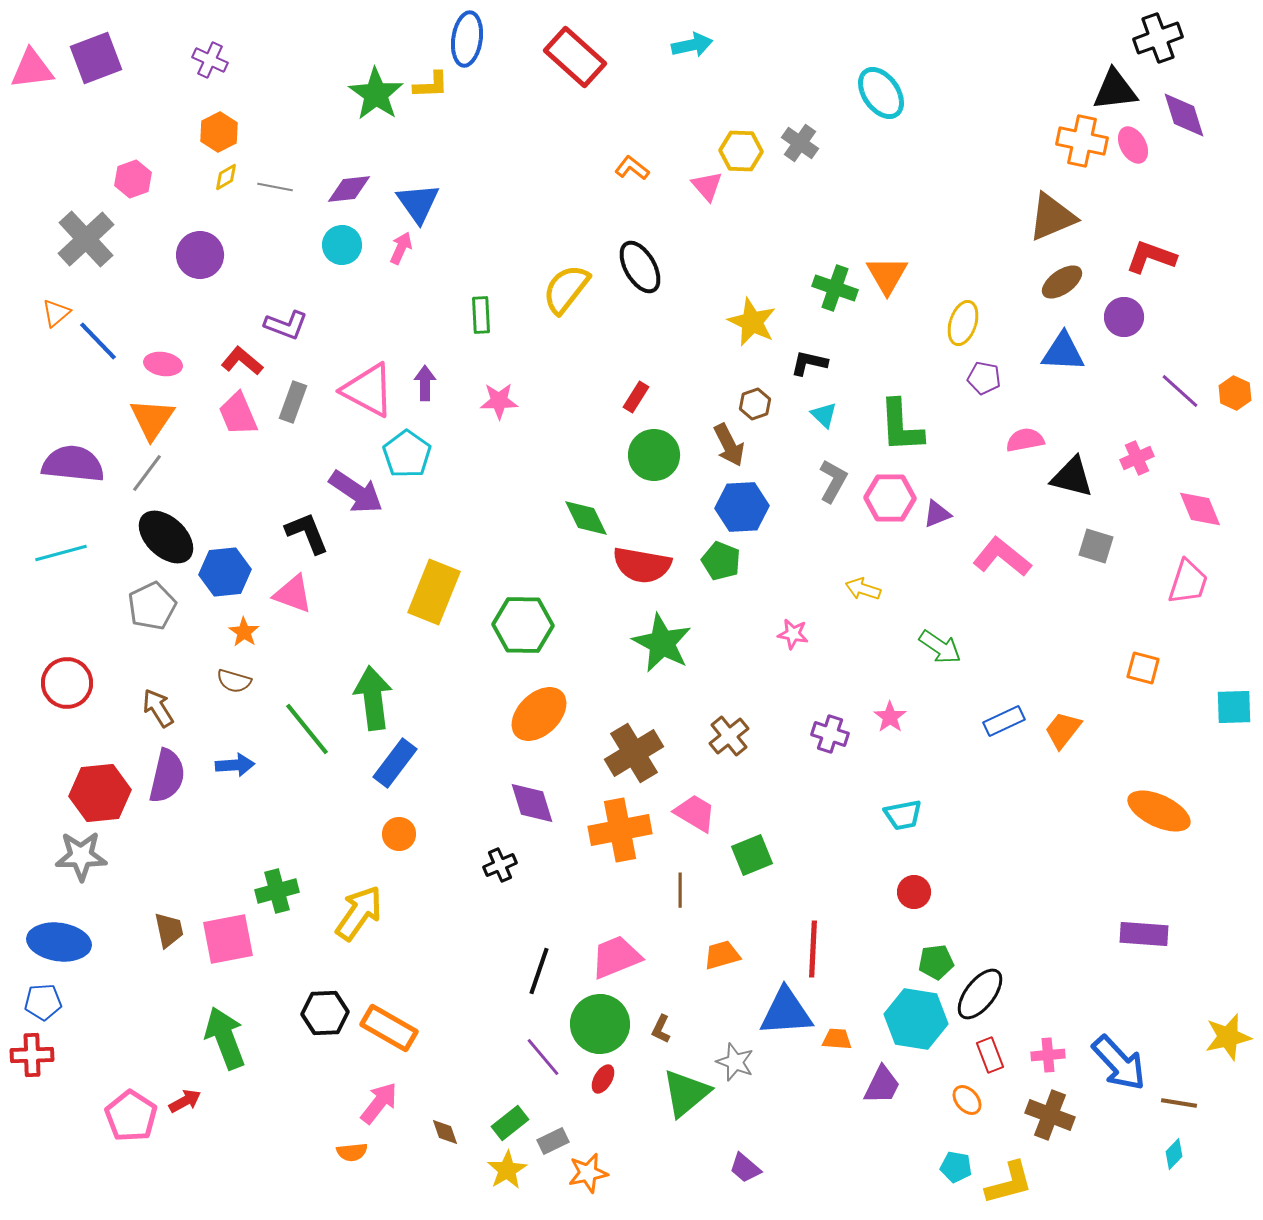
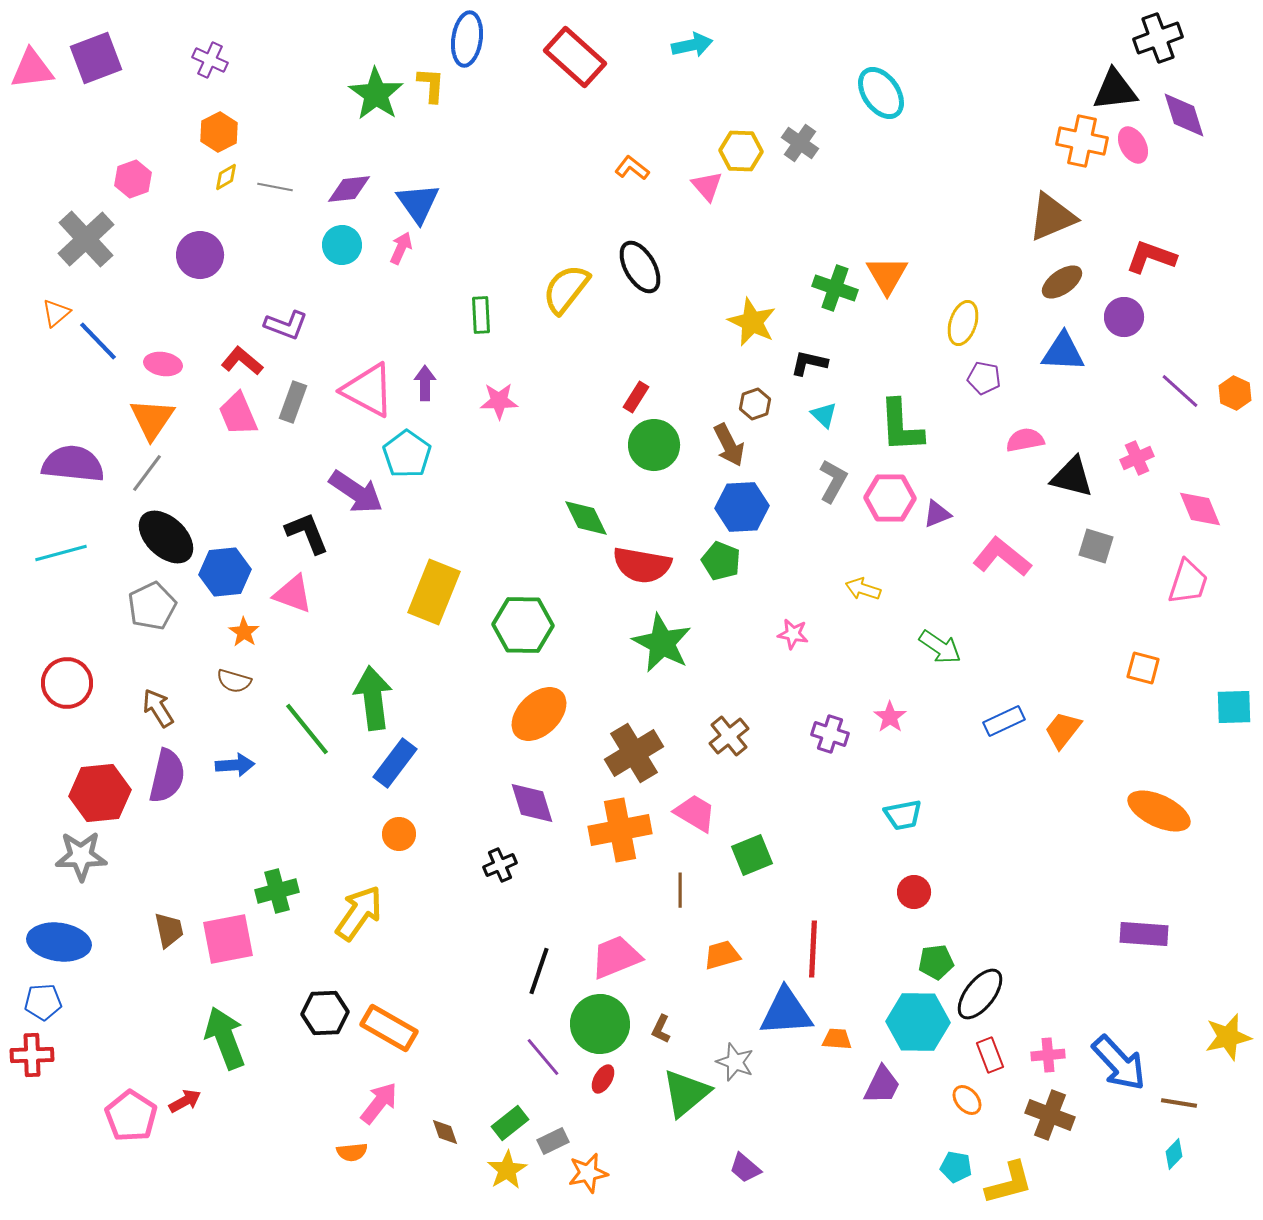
yellow L-shape at (431, 85): rotated 84 degrees counterclockwise
green circle at (654, 455): moved 10 px up
cyan hexagon at (916, 1019): moved 2 px right, 3 px down; rotated 8 degrees counterclockwise
